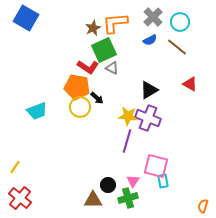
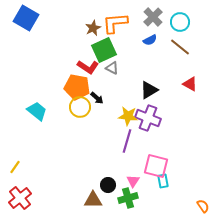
brown line: moved 3 px right
cyan trapezoid: rotated 120 degrees counterclockwise
red cross: rotated 10 degrees clockwise
orange semicircle: rotated 128 degrees clockwise
